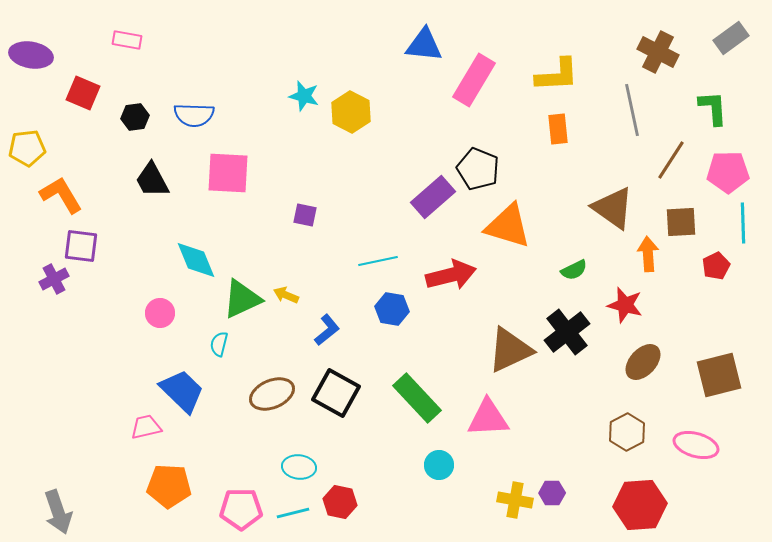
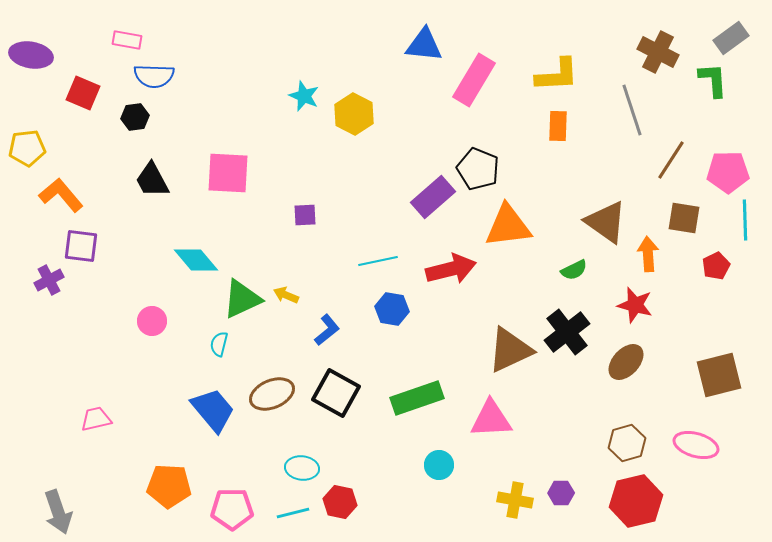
cyan star at (304, 96): rotated 8 degrees clockwise
green L-shape at (713, 108): moved 28 px up
gray line at (632, 110): rotated 6 degrees counterclockwise
yellow hexagon at (351, 112): moved 3 px right, 2 px down
blue semicircle at (194, 115): moved 40 px left, 39 px up
orange rectangle at (558, 129): moved 3 px up; rotated 8 degrees clockwise
orange L-shape at (61, 195): rotated 9 degrees counterclockwise
brown triangle at (613, 208): moved 7 px left, 14 px down
purple square at (305, 215): rotated 15 degrees counterclockwise
brown square at (681, 222): moved 3 px right, 4 px up; rotated 12 degrees clockwise
cyan line at (743, 223): moved 2 px right, 3 px up
orange triangle at (508, 226): rotated 24 degrees counterclockwise
cyan diamond at (196, 260): rotated 18 degrees counterclockwise
red arrow at (451, 275): moved 6 px up
purple cross at (54, 279): moved 5 px left, 1 px down
red star at (625, 305): moved 10 px right
pink circle at (160, 313): moved 8 px left, 8 px down
brown ellipse at (643, 362): moved 17 px left
blue trapezoid at (182, 391): moved 31 px right, 19 px down; rotated 6 degrees clockwise
green rectangle at (417, 398): rotated 66 degrees counterclockwise
pink triangle at (488, 418): moved 3 px right, 1 px down
pink trapezoid at (146, 427): moved 50 px left, 8 px up
brown hexagon at (627, 432): moved 11 px down; rotated 12 degrees clockwise
cyan ellipse at (299, 467): moved 3 px right, 1 px down
purple hexagon at (552, 493): moved 9 px right
red hexagon at (640, 505): moved 4 px left, 4 px up; rotated 9 degrees counterclockwise
pink pentagon at (241, 509): moved 9 px left
